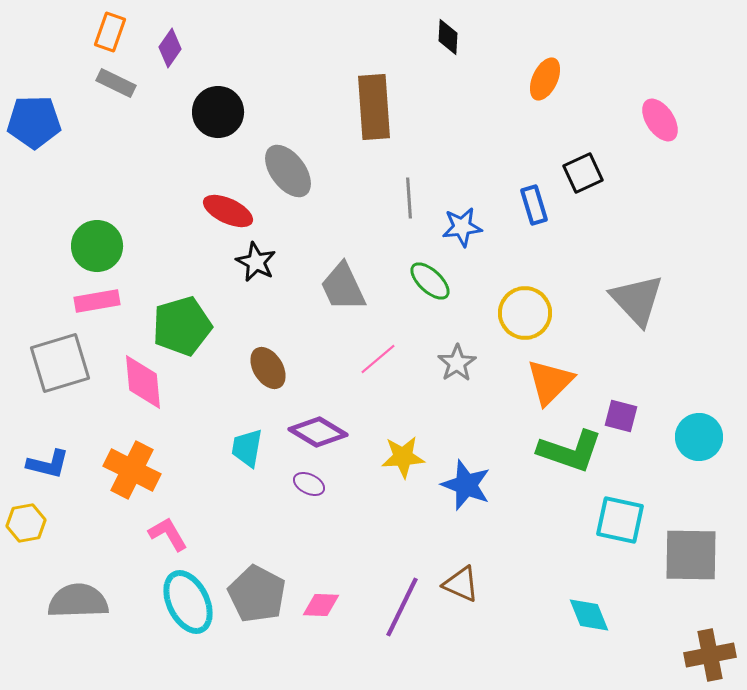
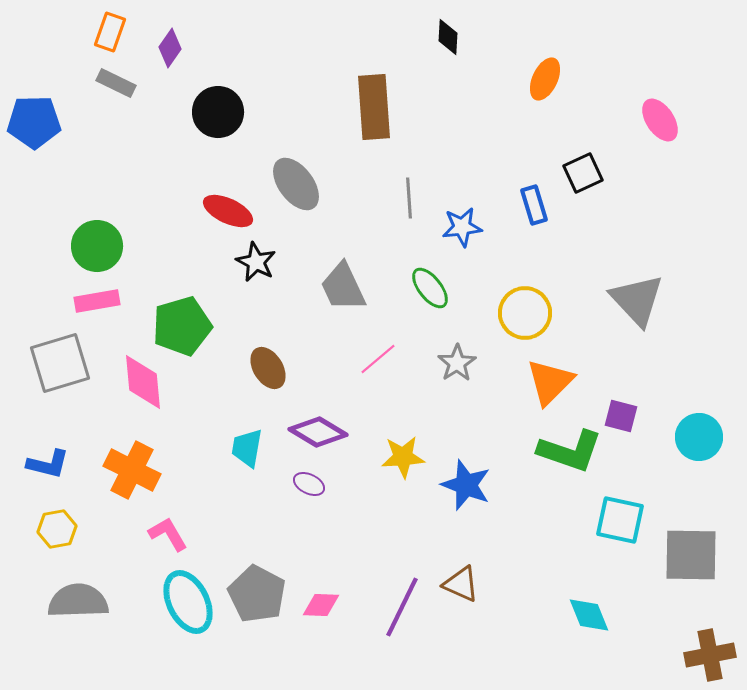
gray ellipse at (288, 171): moved 8 px right, 13 px down
green ellipse at (430, 281): moved 7 px down; rotated 9 degrees clockwise
yellow hexagon at (26, 523): moved 31 px right, 6 px down
